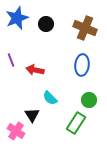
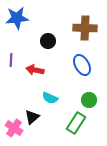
blue star: rotated 15 degrees clockwise
black circle: moved 2 px right, 17 px down
brown cross: rotated 20 degrees counterclockwise
purple line: rotated 24 degrees clockwise
blue ellipse: rotated 35 degrees counterclockwise
cyan semicircle: rotated 21 degrees counterclockwise
black triangle: moved 2 px down; rotated 21 degrees clockwise
pink cross: moved 2 px left, 3 px up
